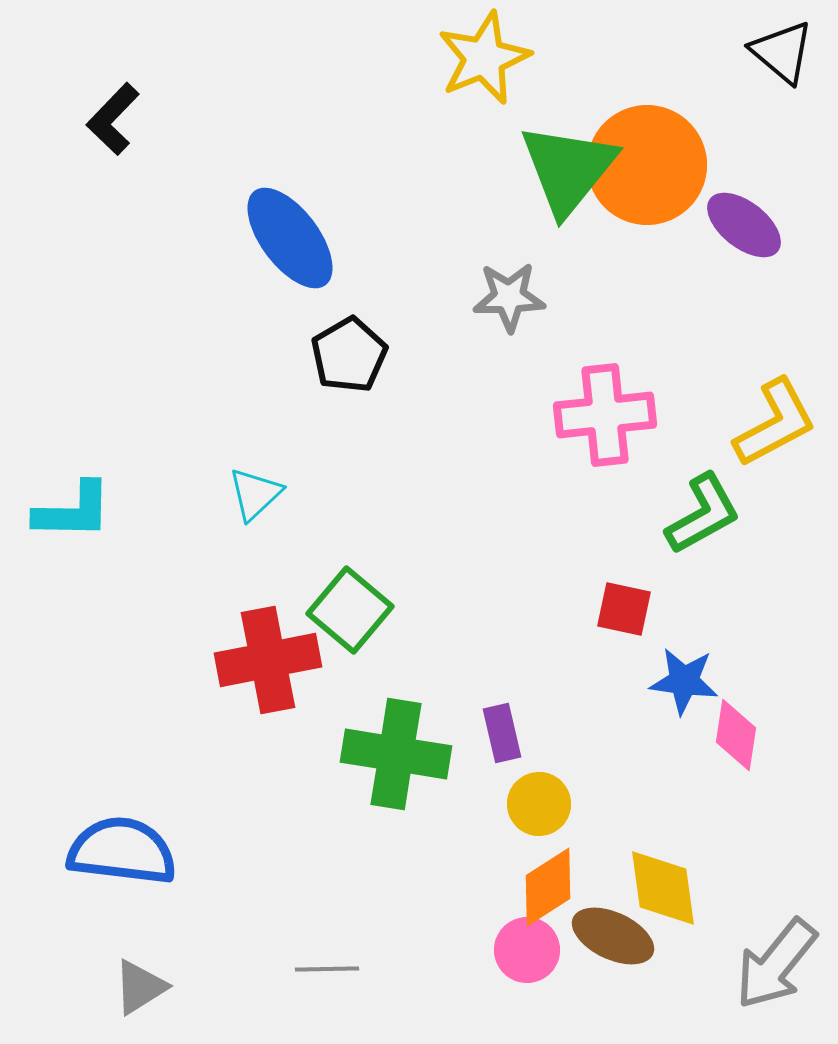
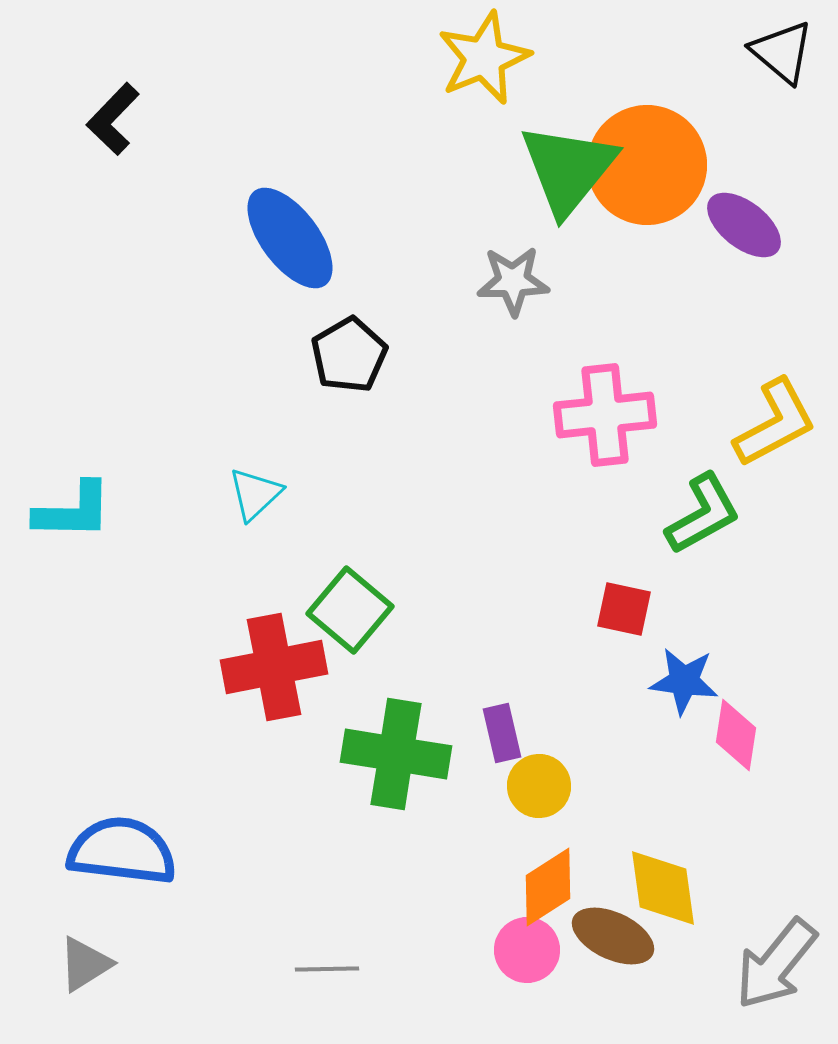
gray star: moved 4 px right, 16 px up
red cross: moved 6 px right, 7 px down
yellow circle: moved 18 px up
gray triangle: moved 55 px left, 23 px up
